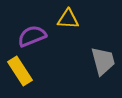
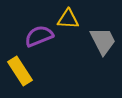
purple semicircle: moved 7 px right
gray trapezoid: moved 20 px up; rotated 12 degrees counterclockwise
